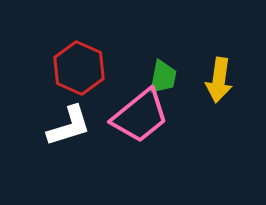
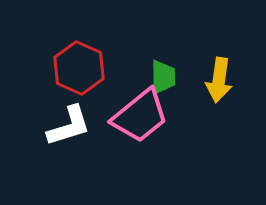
green trapezoid: rotated 12 degrees counterclockwise
